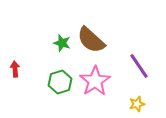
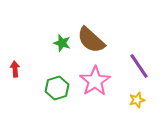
green hexagon: moved 3 px left, 6 px down
yellow star: moved 4 px up
